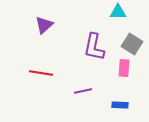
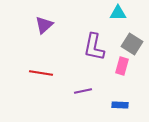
cyan triangle: moved 1 px down
pink rectangle: moved 2 px left, 2 px up; rotated 12 degrees clockwise
